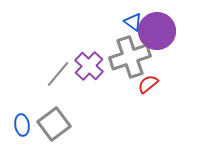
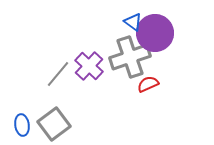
purple circle: moved 2 px left, 2 px down
red semicircle: rotated 15 degrees clockwise
